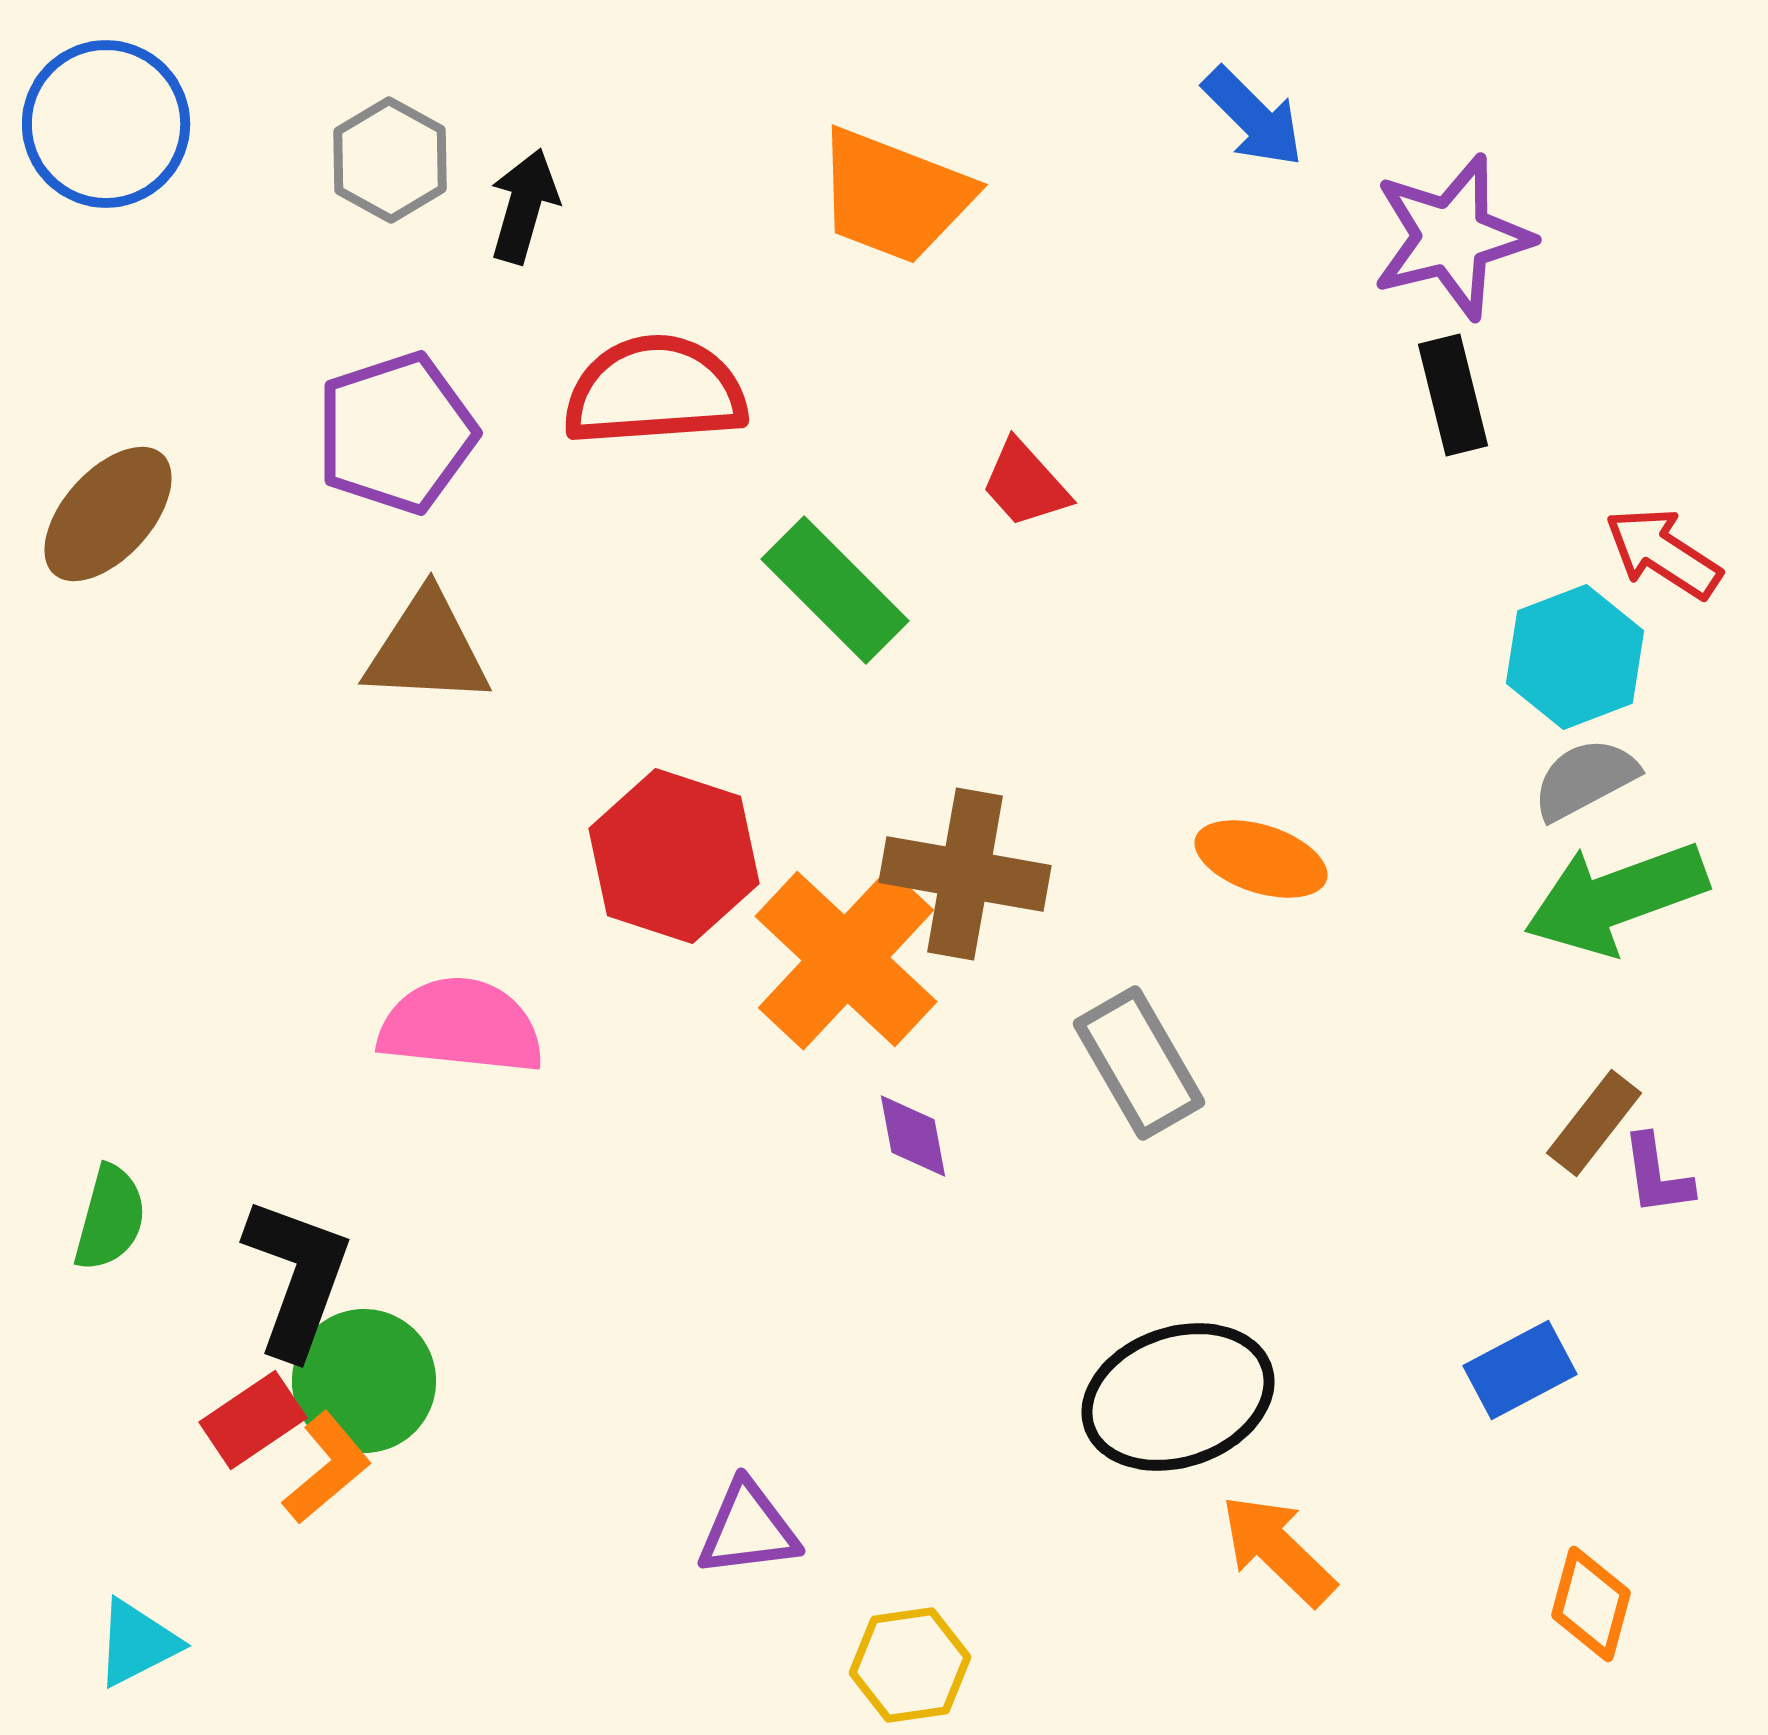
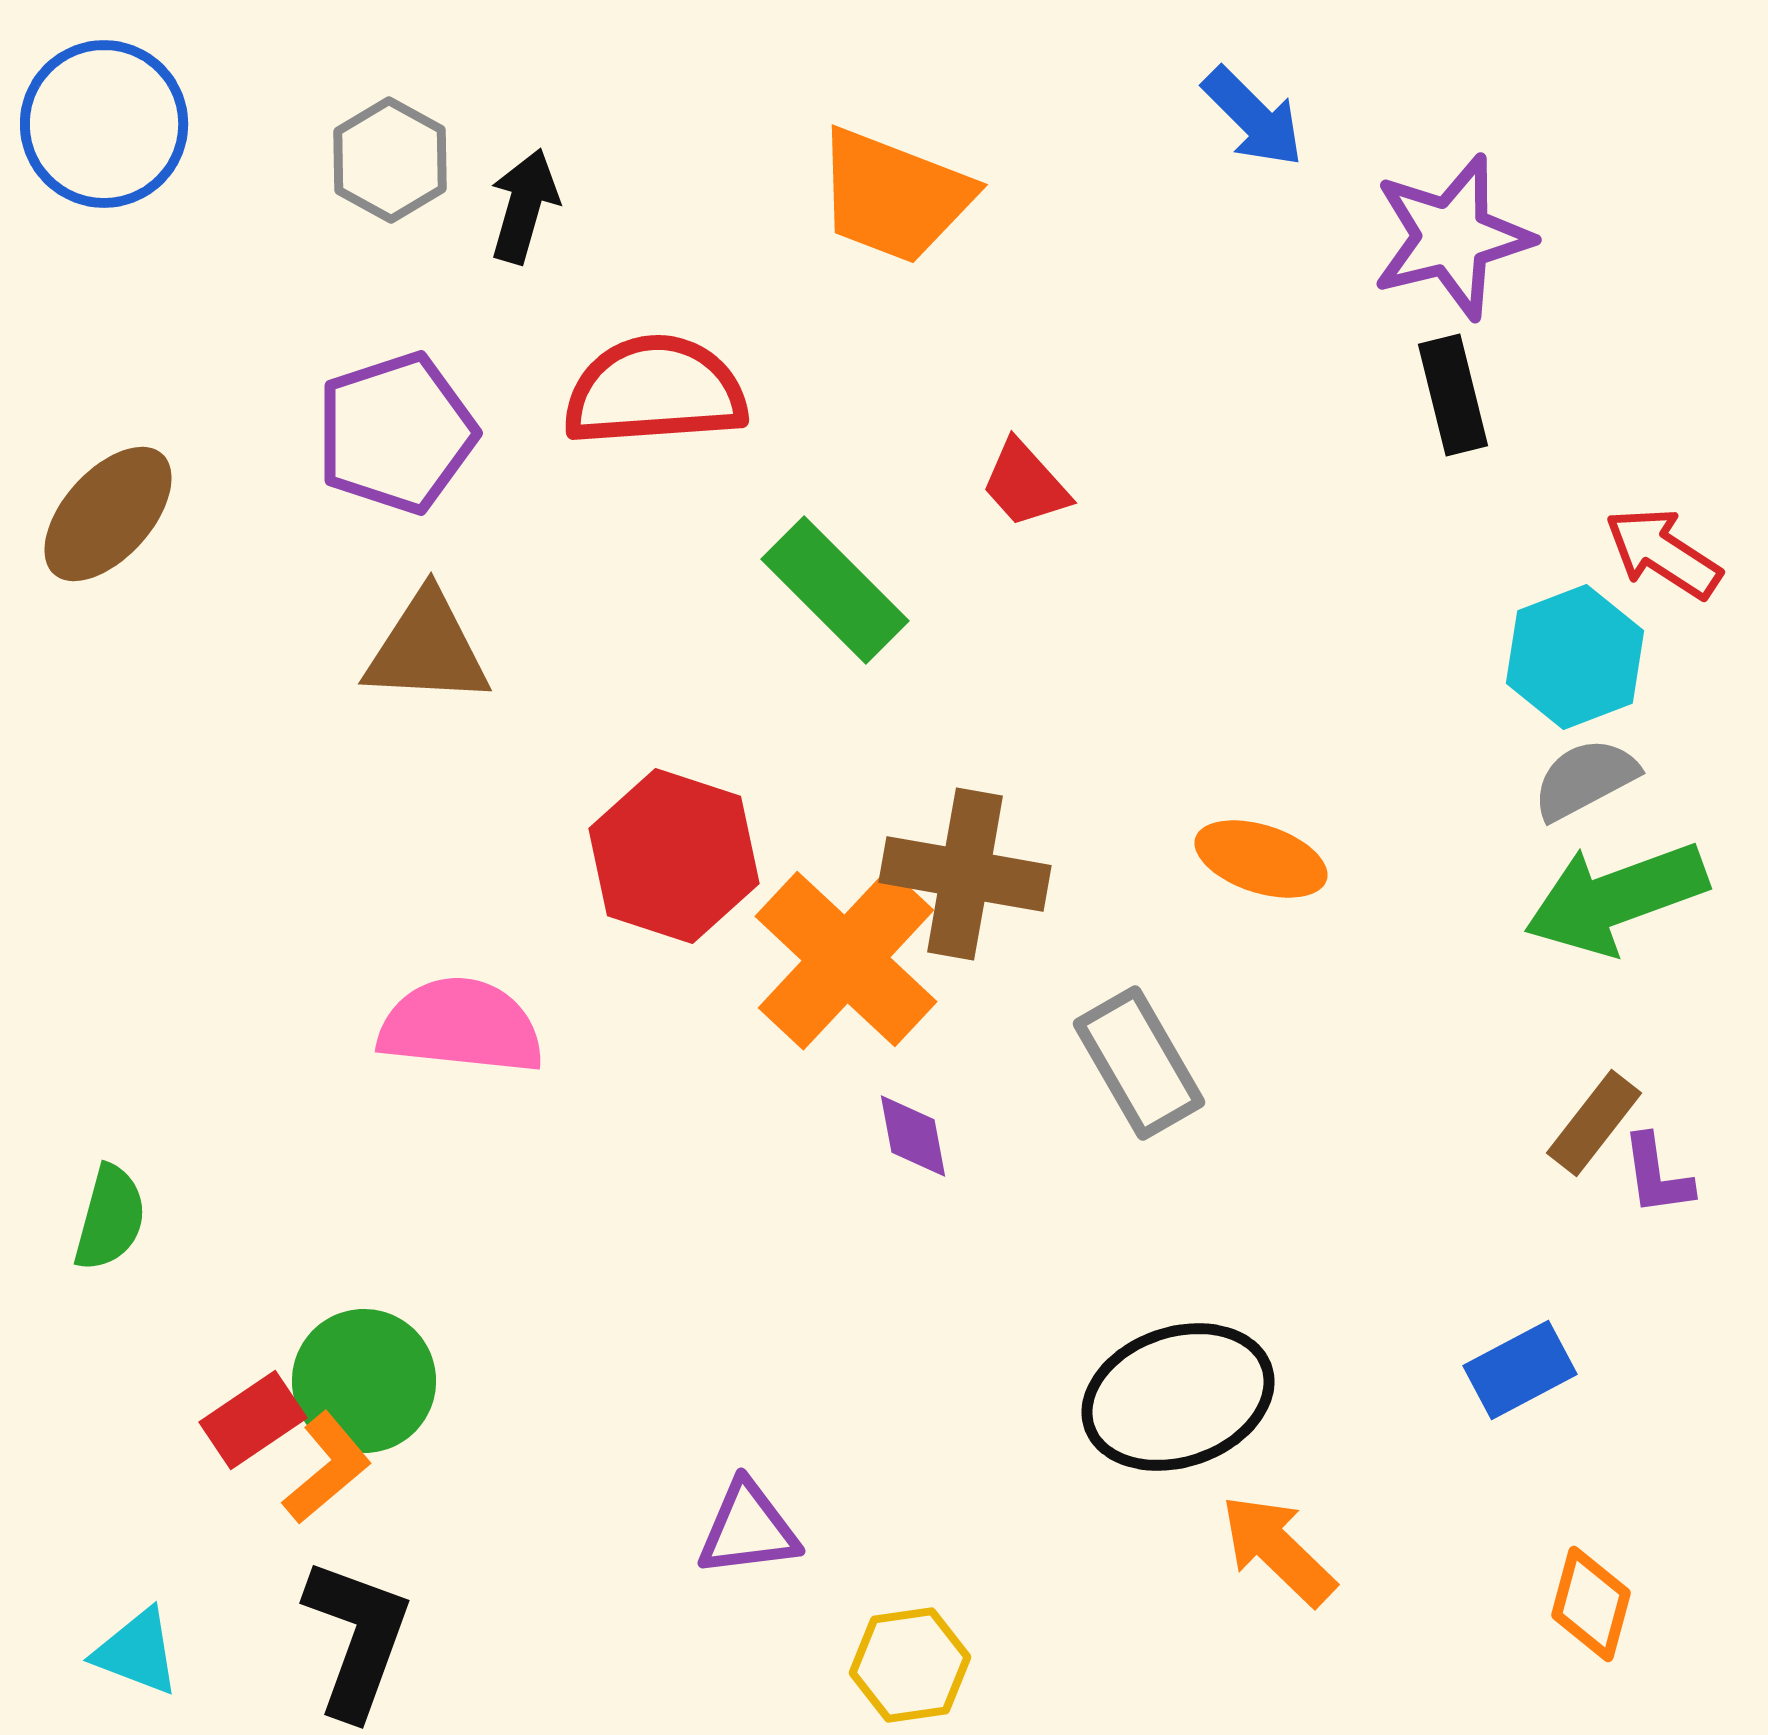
blue circle: moved 2 px left
black L-shape: moved 60 px right, 361 px down
cyan triangle: moved 9 px down; rotated 48 degrees clockwise
